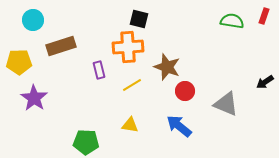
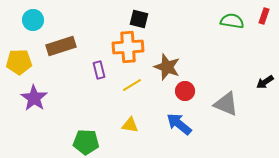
blue arrow: moved 2 px up
